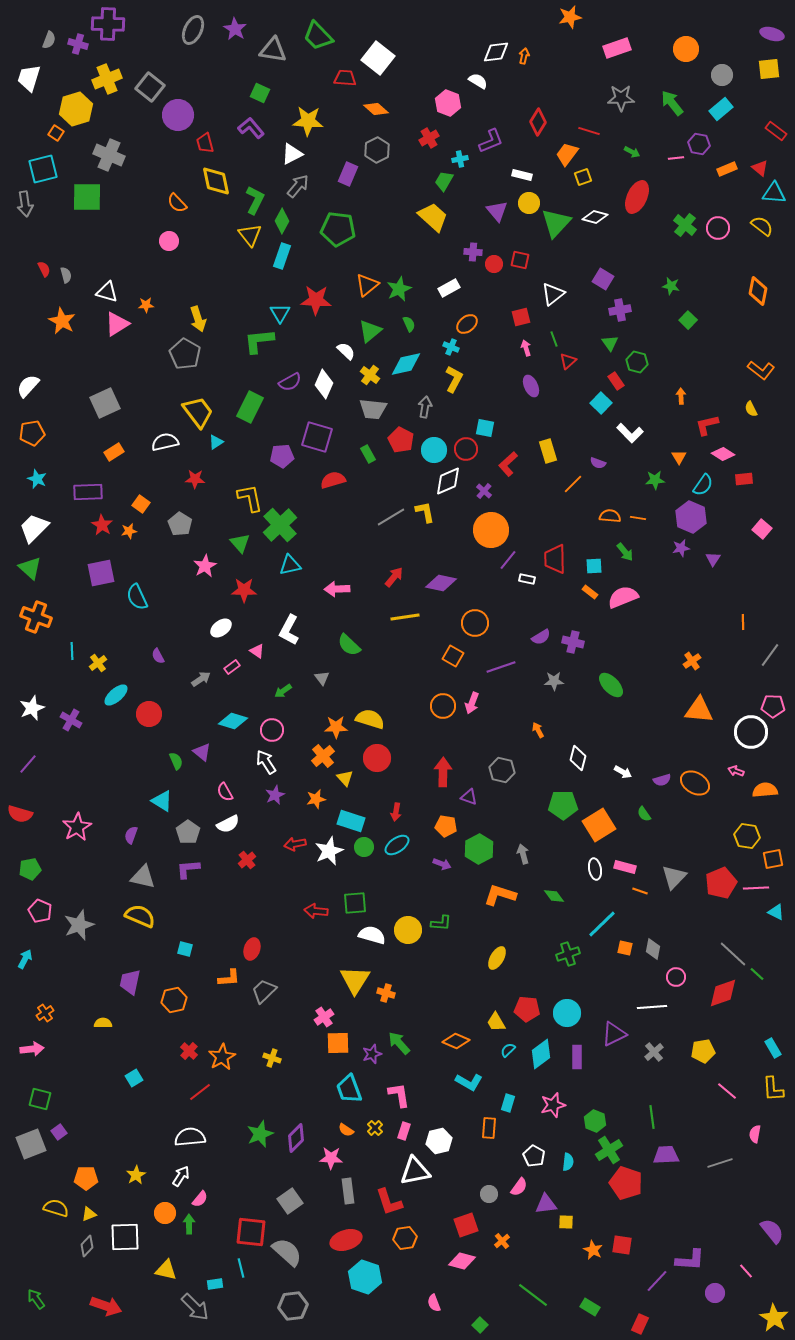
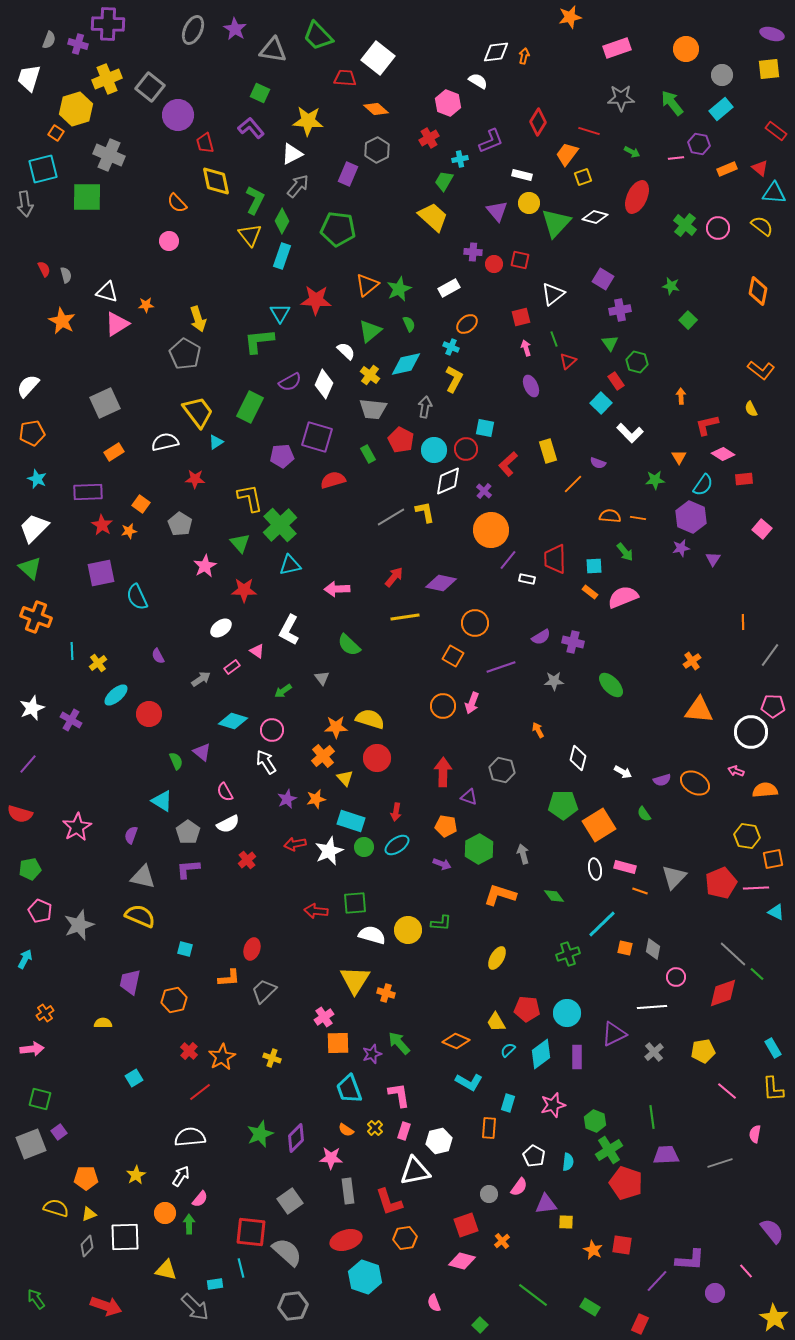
purple star at (275, 795): moved 12 px right, 4 px down
